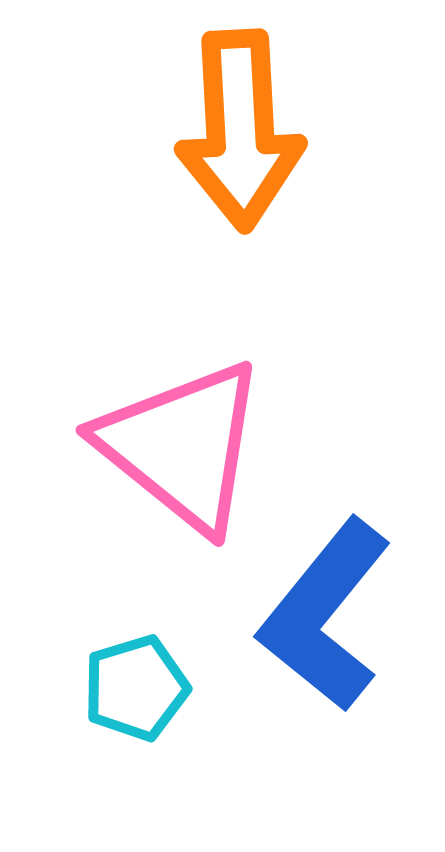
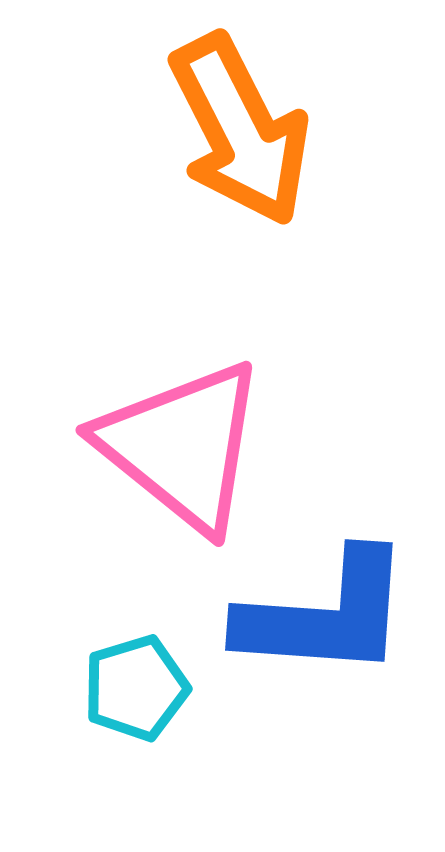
orange arrow: rotated 24 degrees counterclockwise
blue L-shape: rotated 125 degrees counterclockwise
